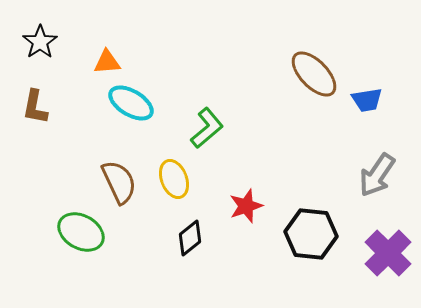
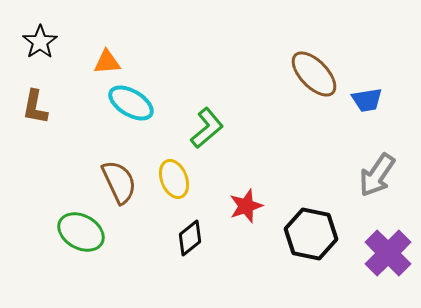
black hexagon: rotated 6 degrees clockwise
